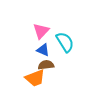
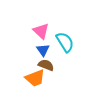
pink triangle: rotated 30 degrees counterclockwise
blue triangle: rotated 32 degrees clockwise
brown semicircle: rotated 28 degrees clockwise
